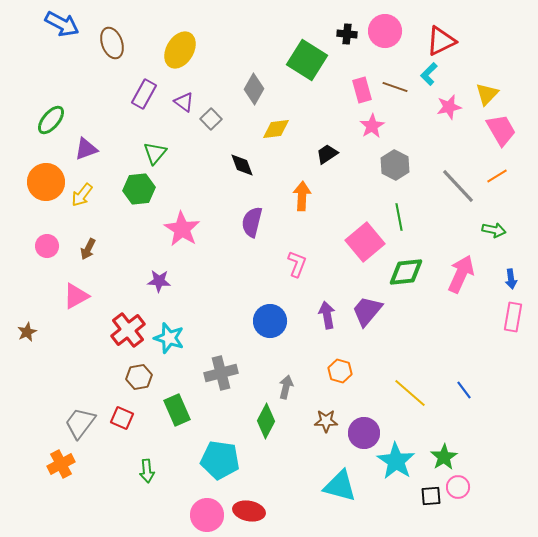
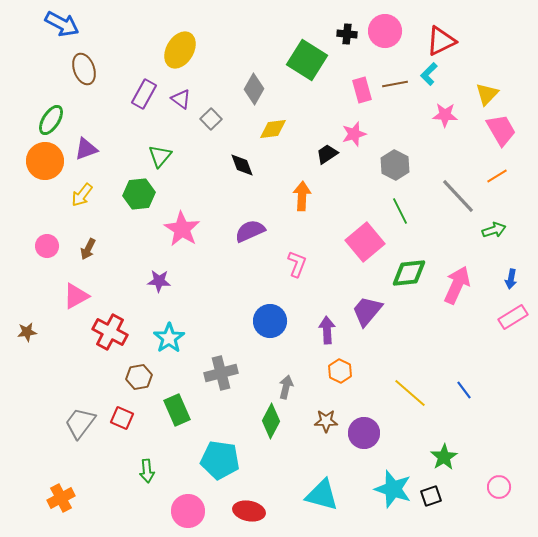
brown ellipse at (112, 43): moved 28 px left, 26 px down
brown line at (395, 87): moved 3 px up; rotated 30 degrees counterclockwise
purple triangle at (184, 102): moved 3 px left, 3 px up
pink star at (449, 107): moved 4 px left, 8 px down; rotated 15 degrees clockwise
green ellipse at (51, 120): rotated 8 degrees counterclockwise
pink star at (372, 126): moved 18 px left, 8 px down; rotated 15 degrees clockwise
yellow diamond at (276, 129): moved 3 px left
green triangle at (155, 153): moved 5 px right, 3 px down
orange circle at (46, 182): moved 1 px left, 21 px up
gray line at (458, 186): moved 10 px down
green hexagon at (139, 189): moved 5 px down
green line at (399, 217): moved 1 px right, 6 px up; rotated 16 degrees counterclockwise
purple semicircle at (252, 222): moved 2 px left, 9 px down; rotated 52 degrees clockwise
green arrow at (494, 230): rotated 30 degrees counterclockwise
green diamond at (406, 272): moved 3 px right, 1 px down
pink arrow at (461, 274): moved 4 px left, 11 px down
blue arrow at (511, 279): rotated 18 degrees clockwise
purple arrow at (327, 315): moved 15 px down; rotated 8 degrees clockwise
pink rectangle at (513, 317): rotated 48 degrees clockwise
red cross at (128, 330): moved 18 px left, 2 px down; rotated 24 degrees counterclockwise
brown star at (27, 332): rotated 18 degrees clockwise
cyan star at (169, 338): rotated 20 degrees clockwise
orange hexagon at (340, 371): rotated 10 degrees clockwise
green diamond at (266, 421): moved 5 px right
cyan star at (396, 461): moved 3 px left, 28 px down; rotated 15 degrees counterclockwise
orange cross at (61, 464): moved 34 px down
cyan triangle at (340, 486): moved 18 px left, 9 px down
pink circle at (458, 487): moved 41 px right
black square at (431, 496): rotated 15 degrees counterclockwise
pink circle at (207, 515): moved 19 px left, 4 px up
